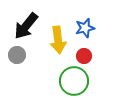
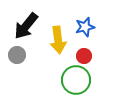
blue star: moved 1 px up
green circle: moved 2 px right, 1 px up
